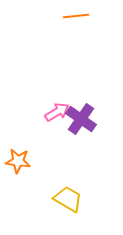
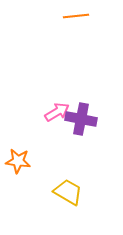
purple cross: rotated 24 degrees counterclockwise
yellow trapezoid: moved 7 px up
